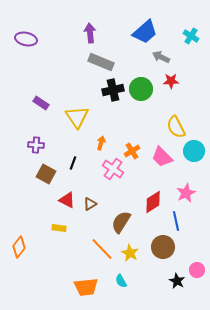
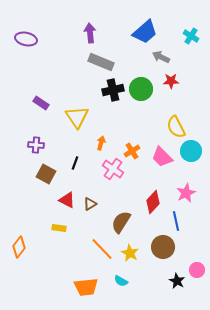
cyan circle: moved 3 px left
black line: moved 2 px right
red diamond: rotated 15 degrees counterclockwise
cyan semicircle: rotated 32 degrees counterclockwise
